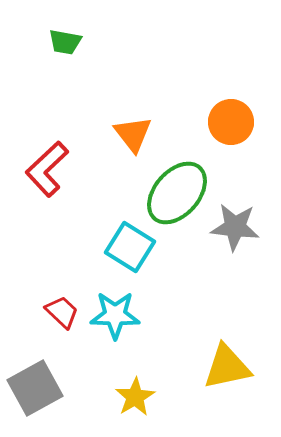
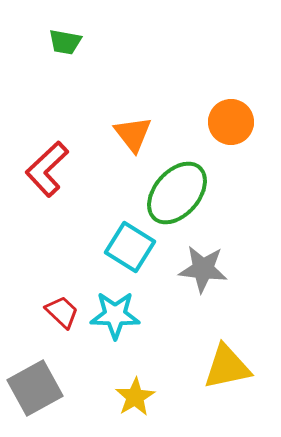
gray star: moved 32 px left, 42 px down
